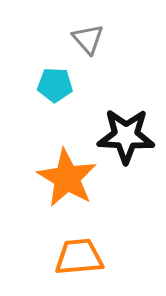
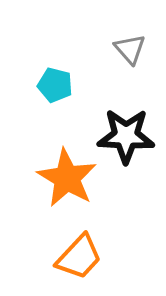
gray triangle: moved 42 px right, 10 px down
cyan pentagon: rotated 12 degrees clockwise
orange trapezoid: rotated 138 degrees clockwise
